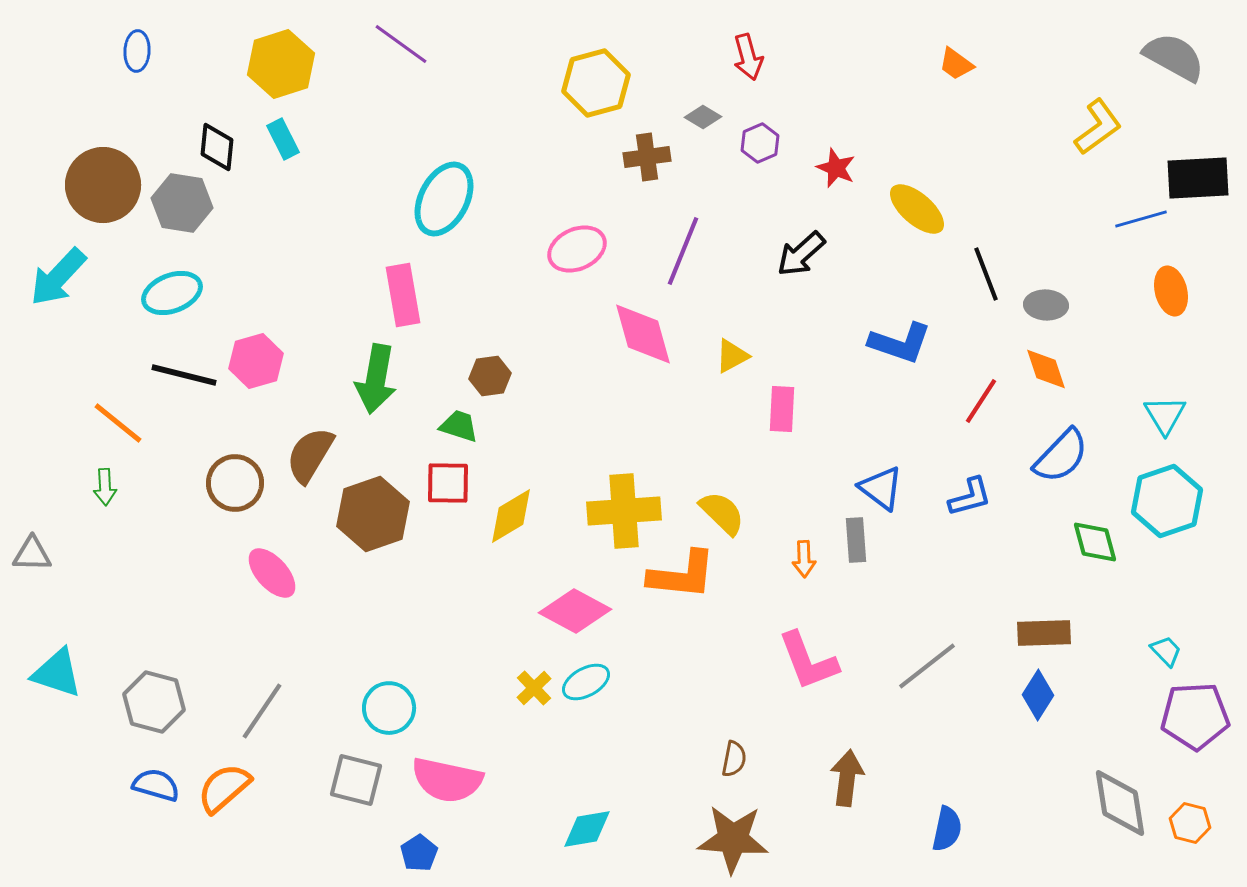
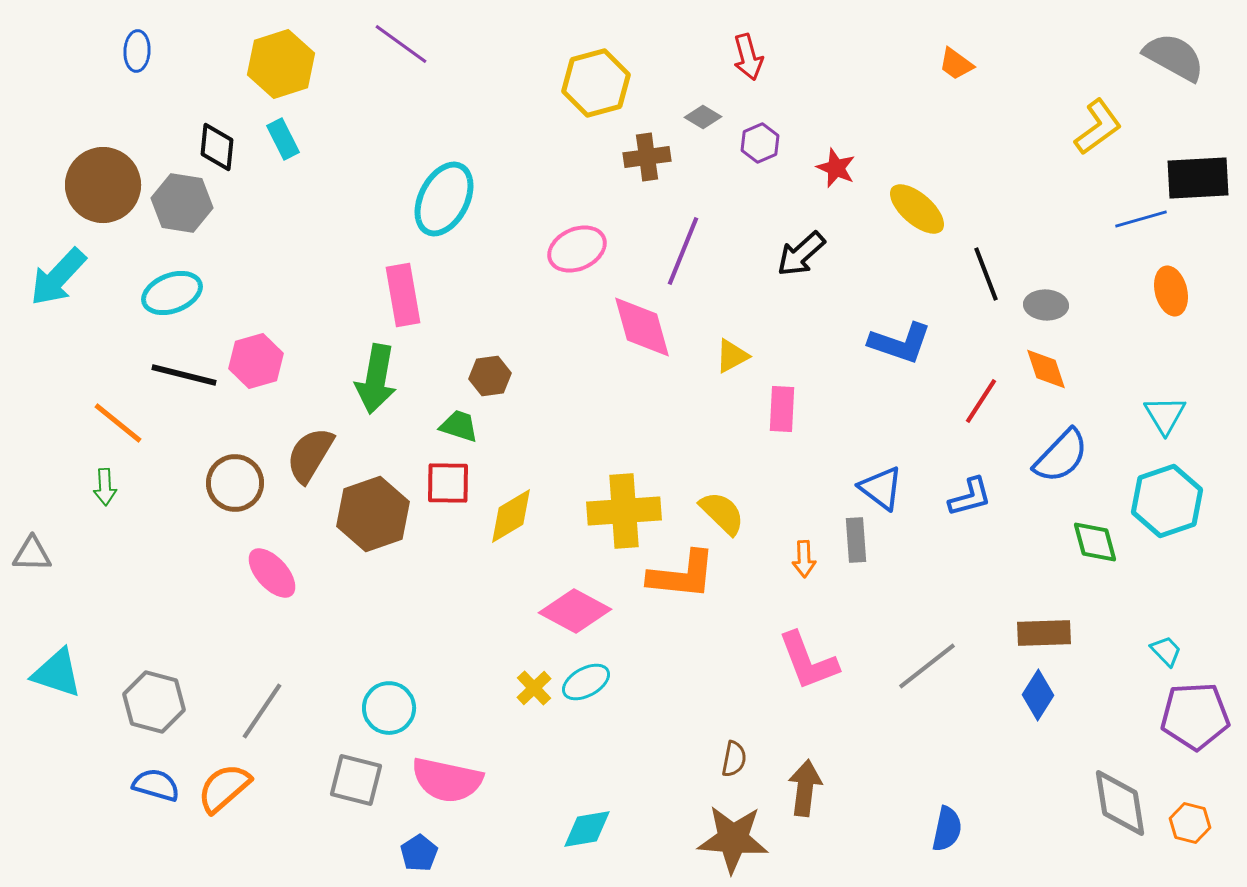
pink diamond at (643, 334): moved 1 px left, 7 px up
brown arrow at (847, 778): moved 42 px left, 10 px down
